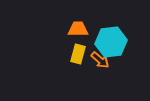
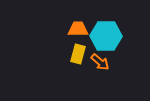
cyan hexagon: moved 5 px left, 6 px up; rotated 8 degrees clockwise
orange arrow: moved 2 px down
